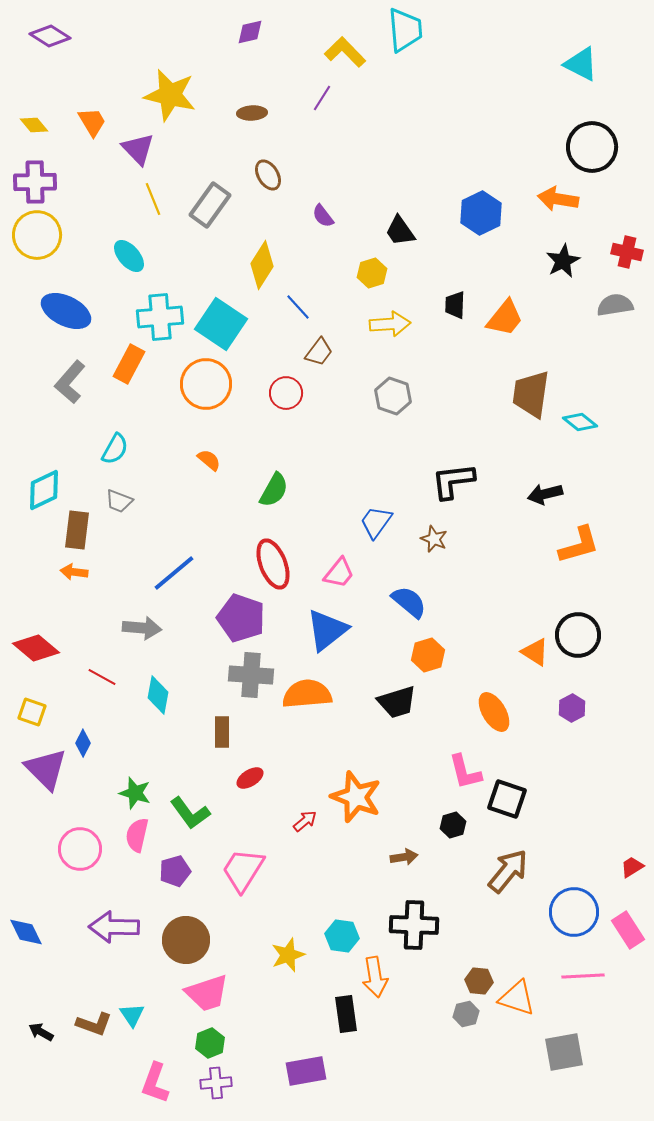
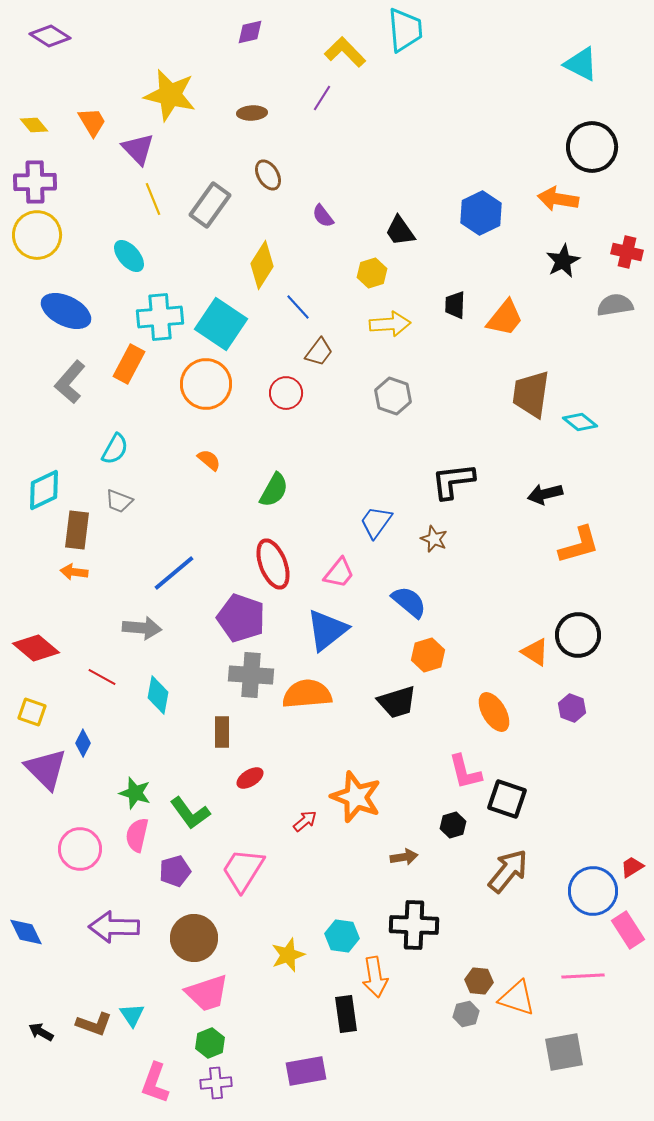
purple hexagon at (572, 708): rotated 12 degrees counterclockwise
blue circle at (574, 912): moved 19 px right, 21 px up
brown circle at (186, 940): moved 8 px right, 2 px up
